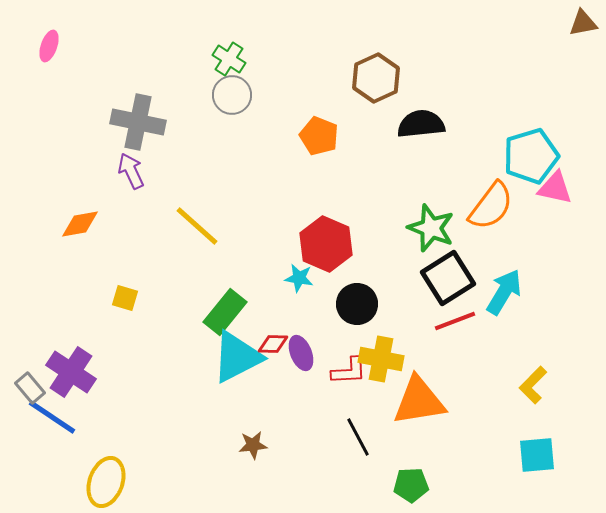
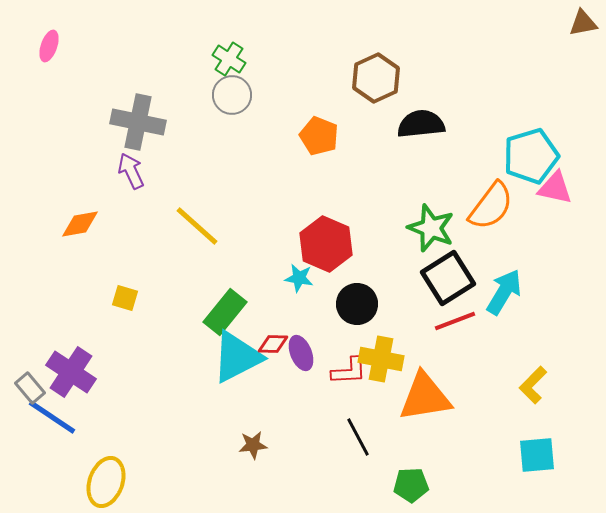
orange triangle: moved 6 px right, 4 px up
